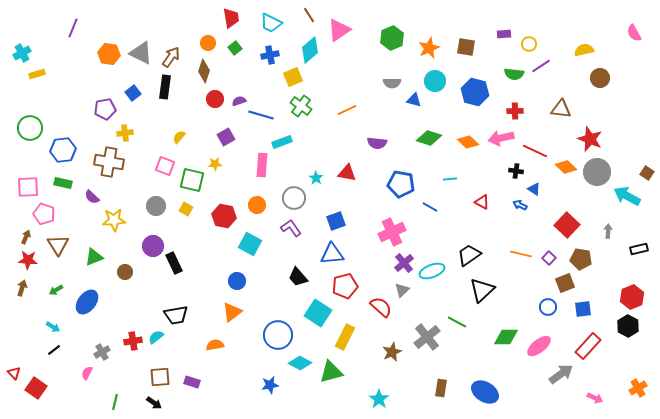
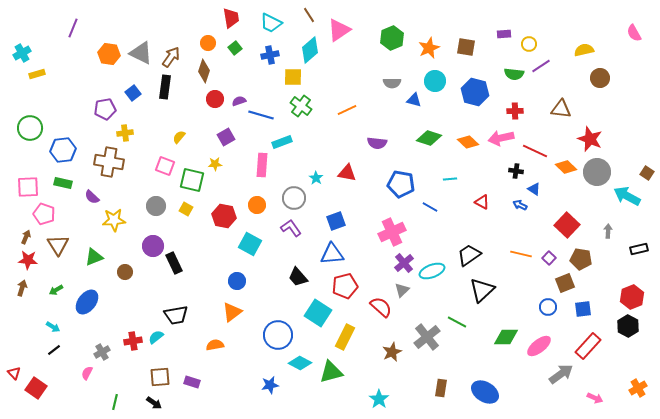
yellow square at (293, 77): rotated 24 degrees clockwise
